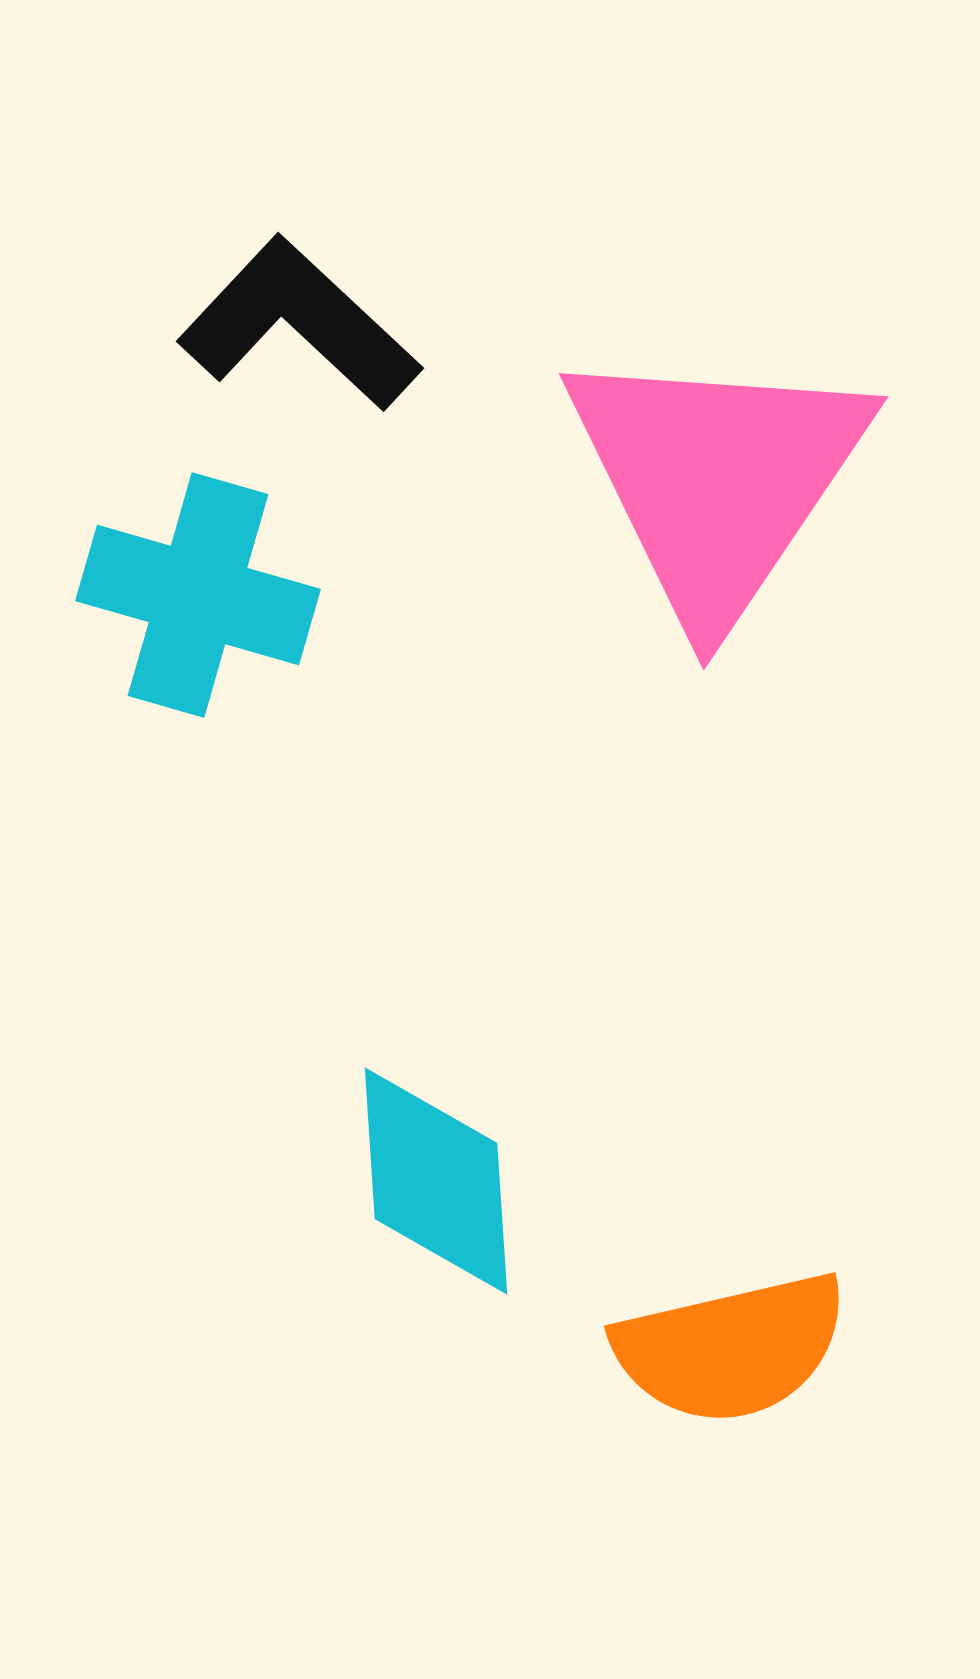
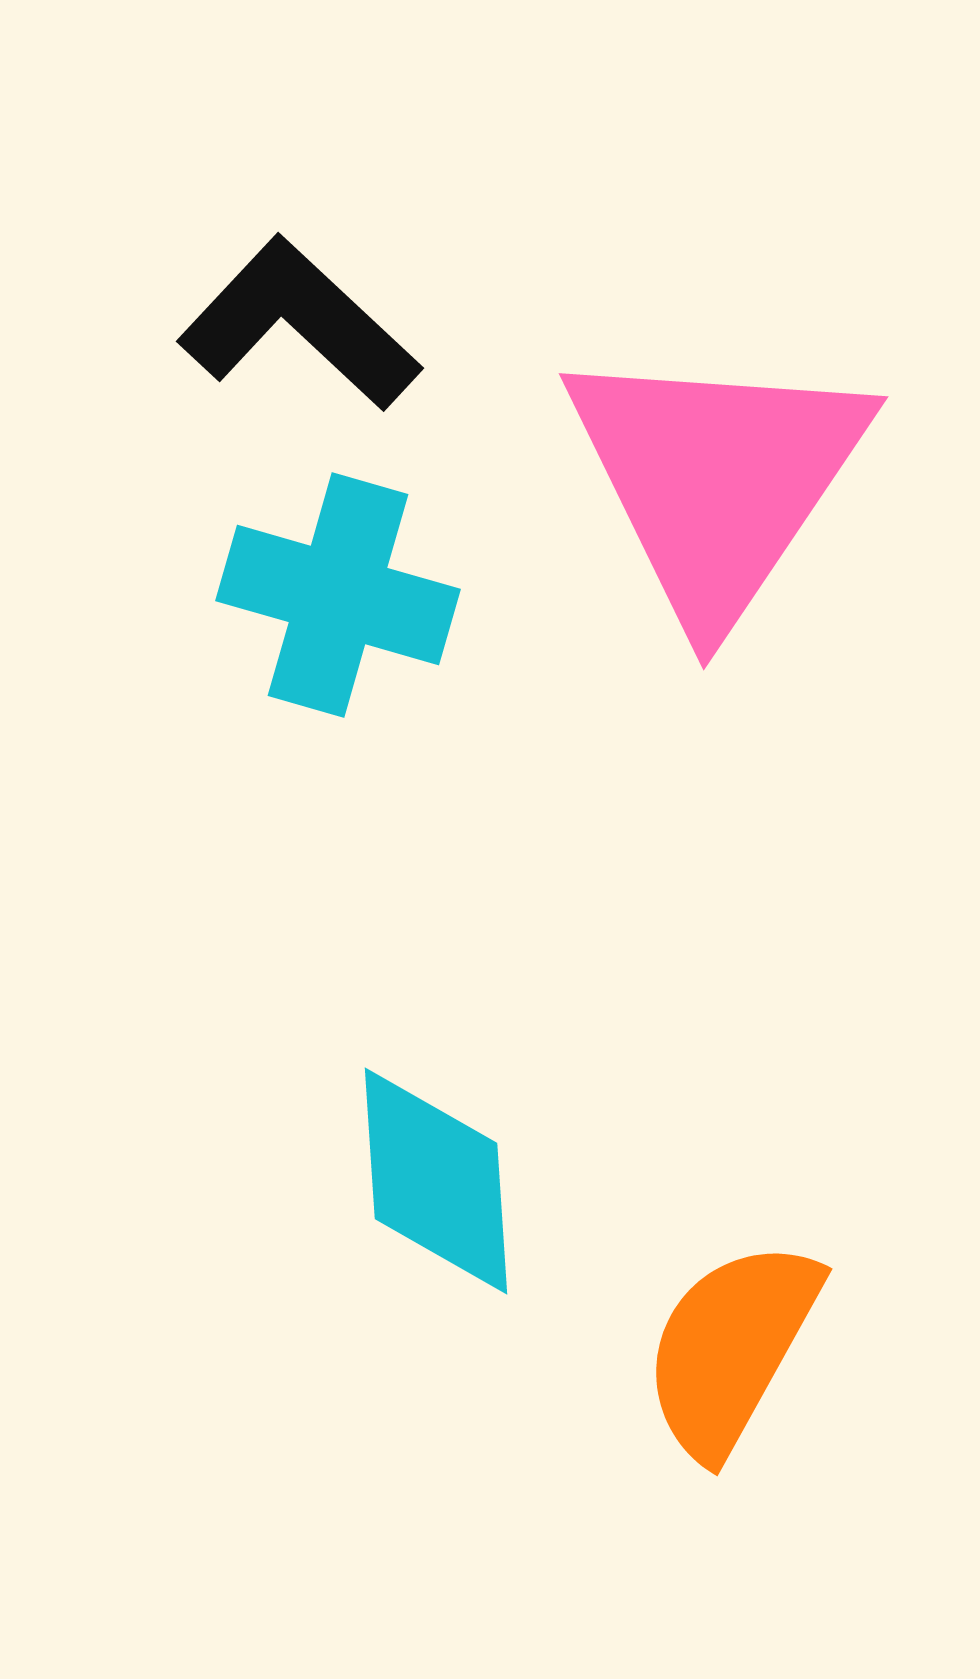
cyan cross: moved 140 px right
orange semicircle: rotated 132 degrees clockwise
